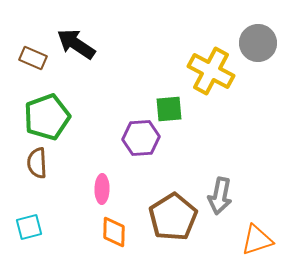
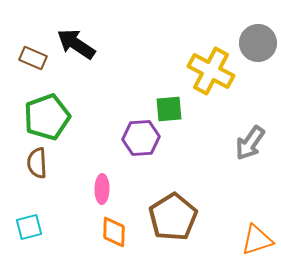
gray arrow: moved 30 px right, 53 px up; rotated 24 degrees clockwise
